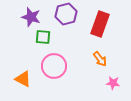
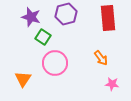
red rectangle: moved 8 px right, 6 px up; rotated 25 degrees counterclockwise
green square: rotated 28 degrees clockwise
orange arrow: moved 1 px right, 1 px up
pink circle: moved 1 px right, 3 px up
orange triangle: rotated 36 degrees clockwise
pink star: moved 1 px left, 1 px down
